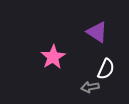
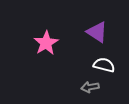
pink star: moved 7 px left, 14 px up
white semicircle: moved 2 px left, 4 px up; rotated 100 degrees counterclockwise
